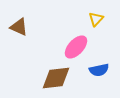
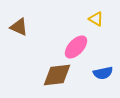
yellow triangle: rotated 42 degrees counterclockwise
blue semicircle: moved 4 px right, 3 px down
brown diamond: moved 1 px right, 3 px up
